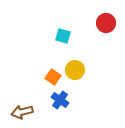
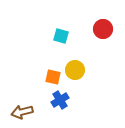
red circle: moved 3 px left, 6 px down
cyan square: moved 2 px left
orange square: rotated 21 degrees counterclockwise
blue cross: rotated 24 degrees clockwise
